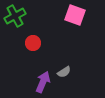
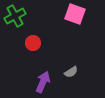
pink square: moved 1 px up
gray semicircle: moved 7 px right
